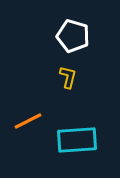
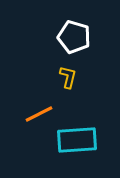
white pentagon: moved 1 px right, 1 px down
orange line: moved 11 px right, 7 px up
